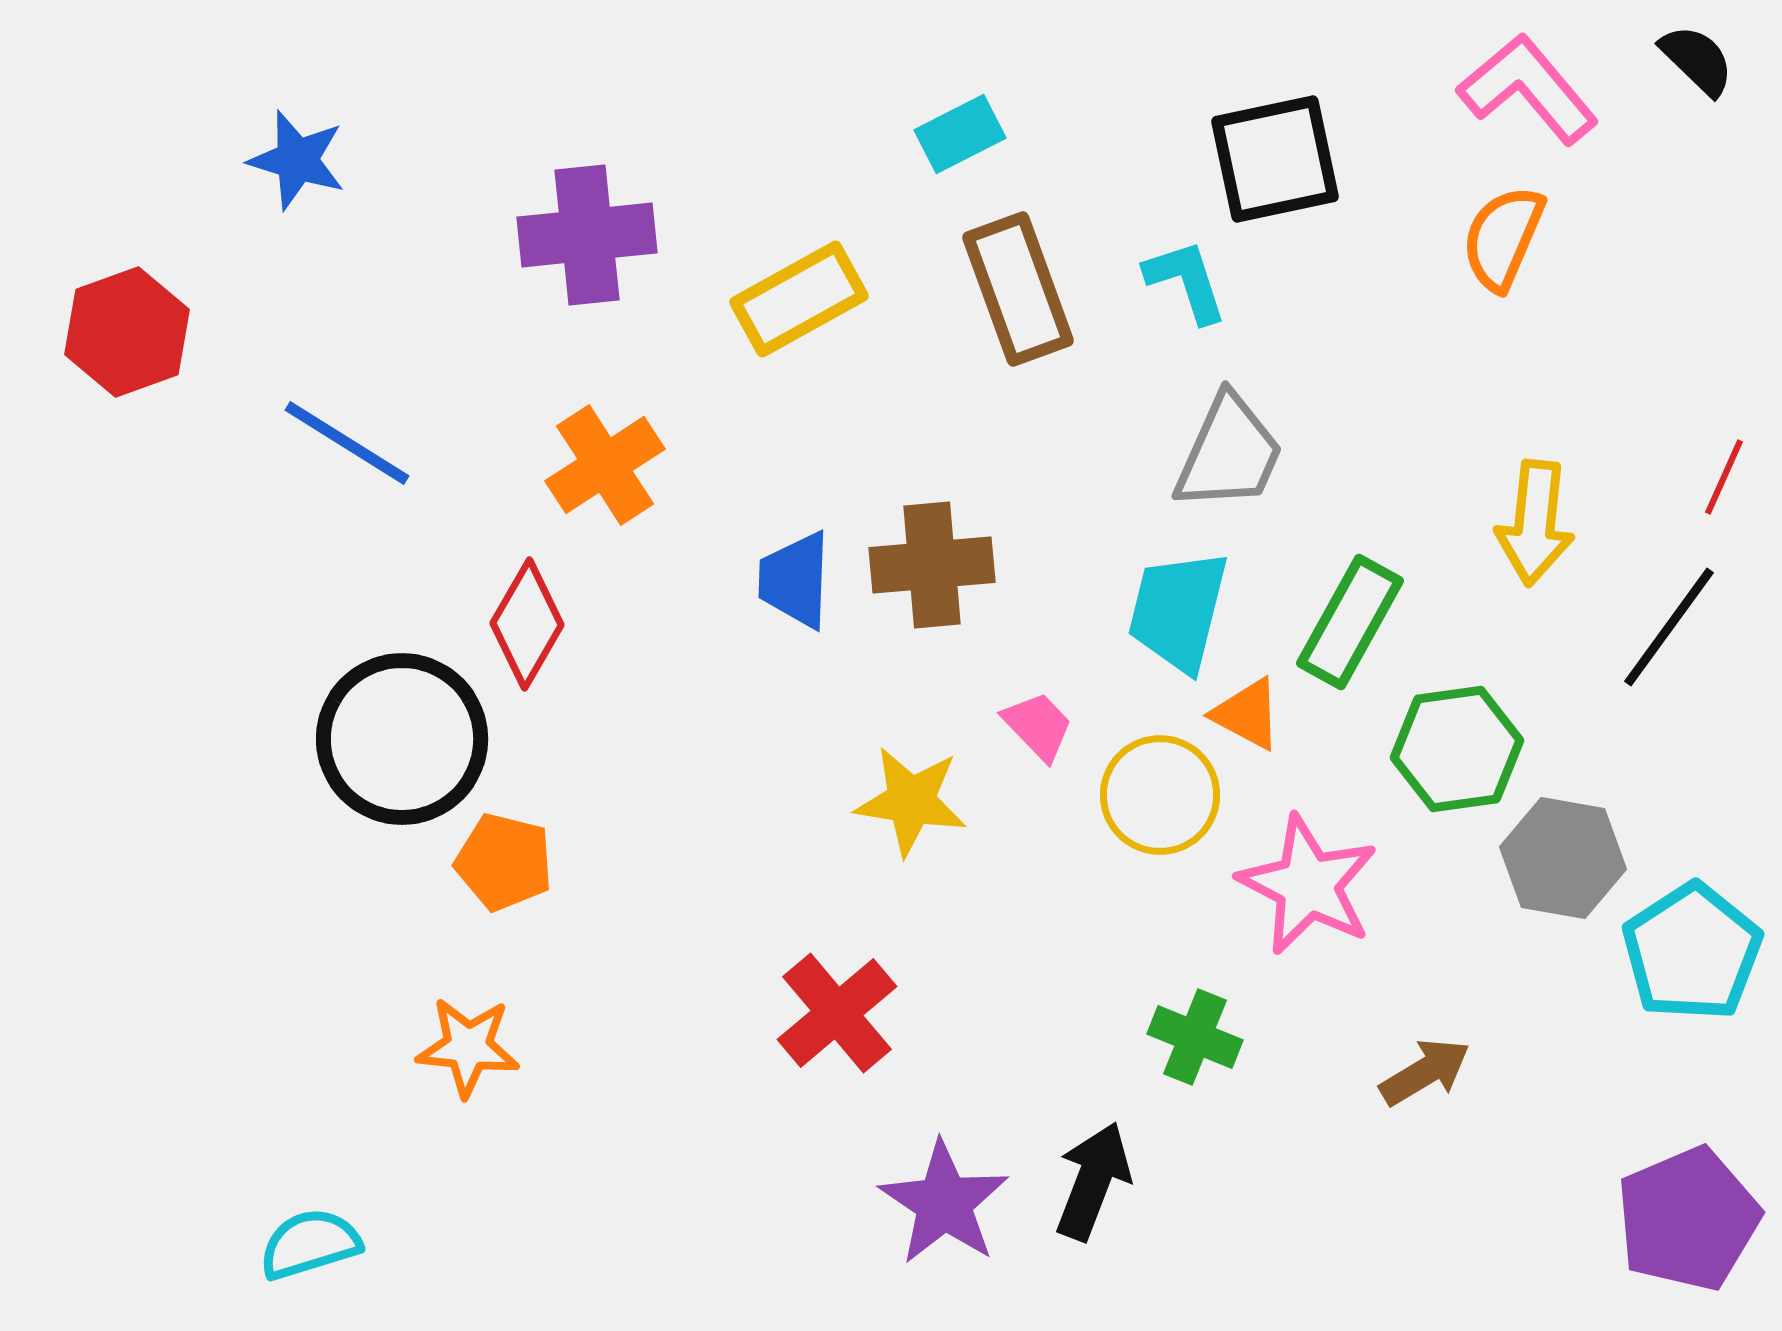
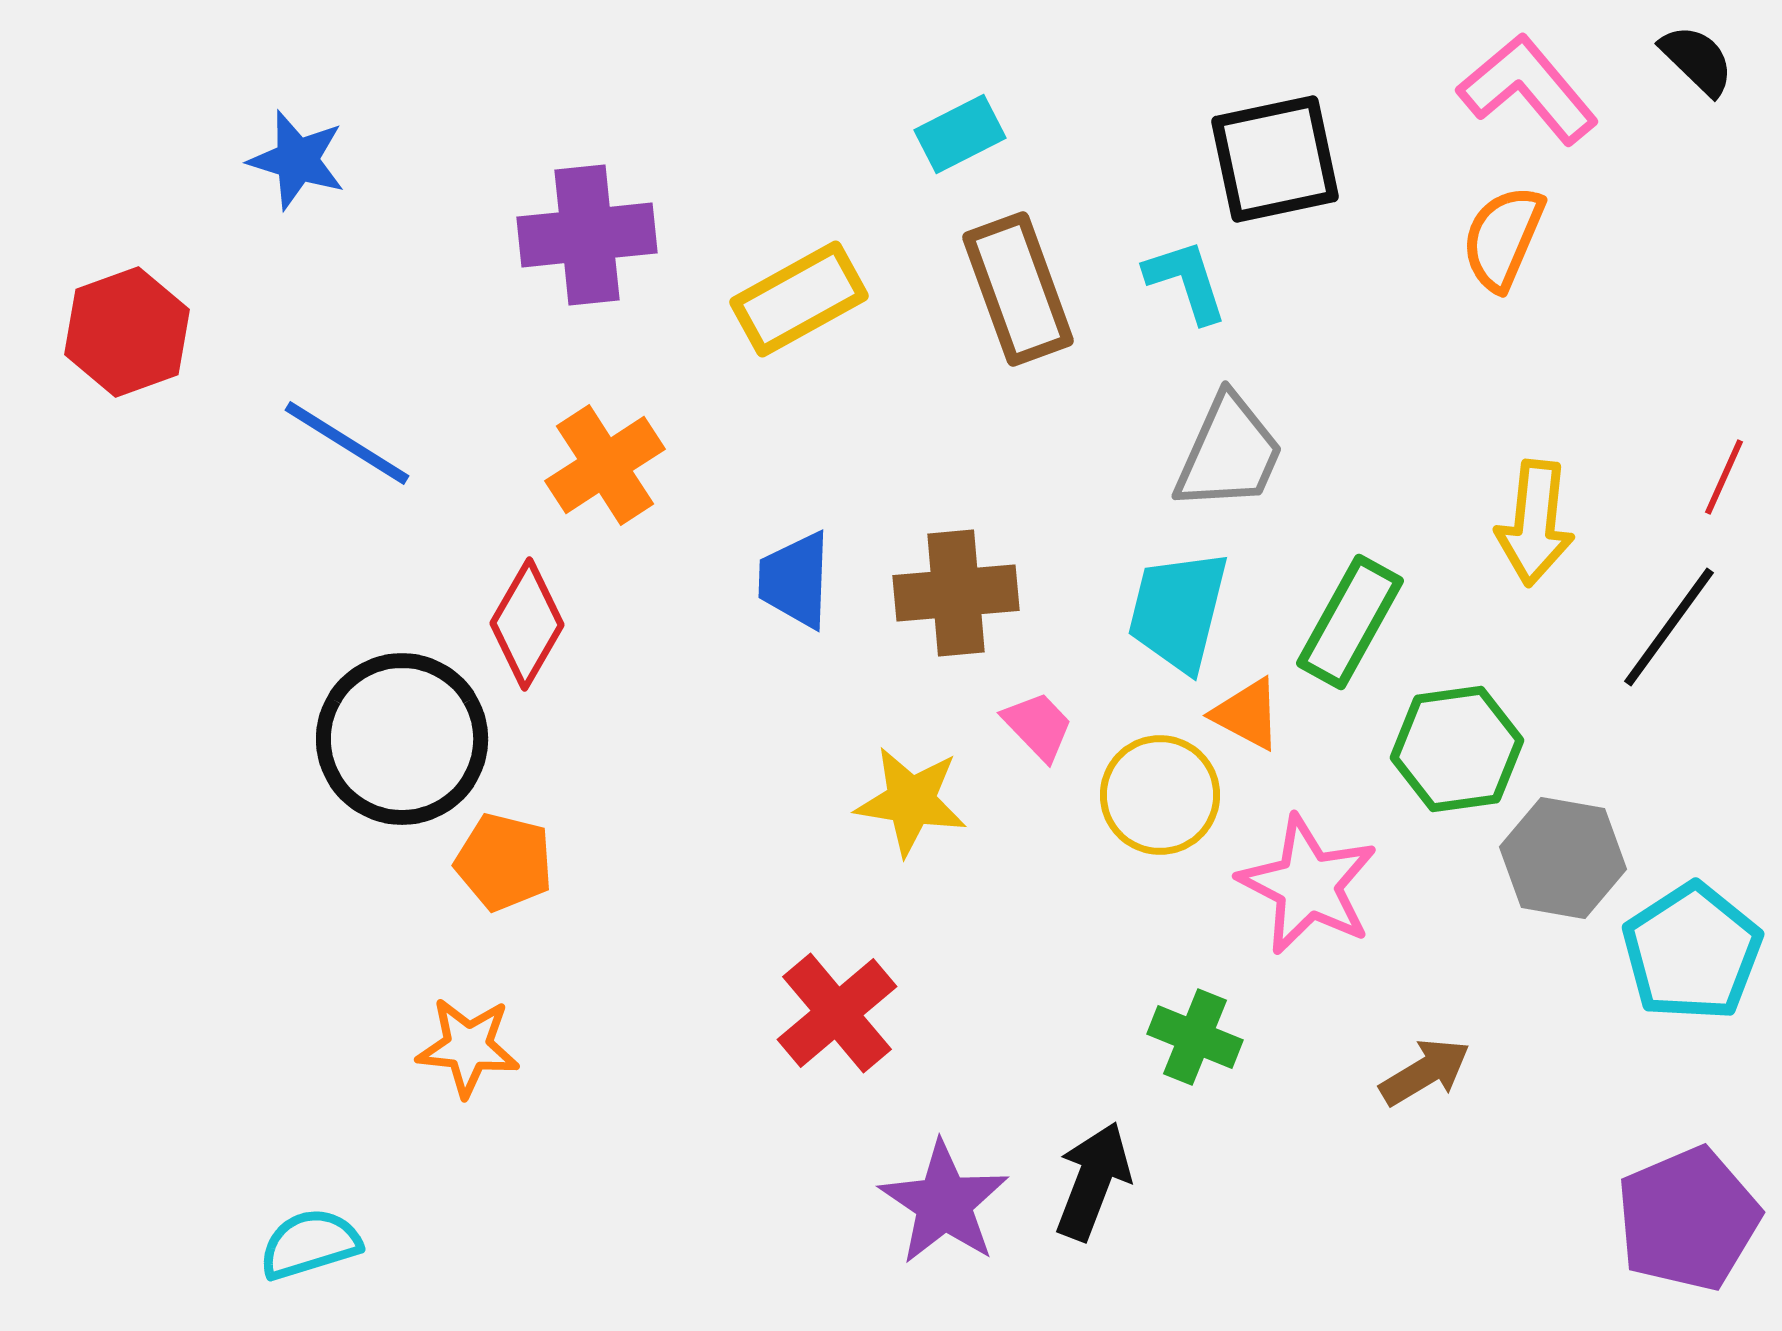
brown cross: moved 24 px right, 28 px down
